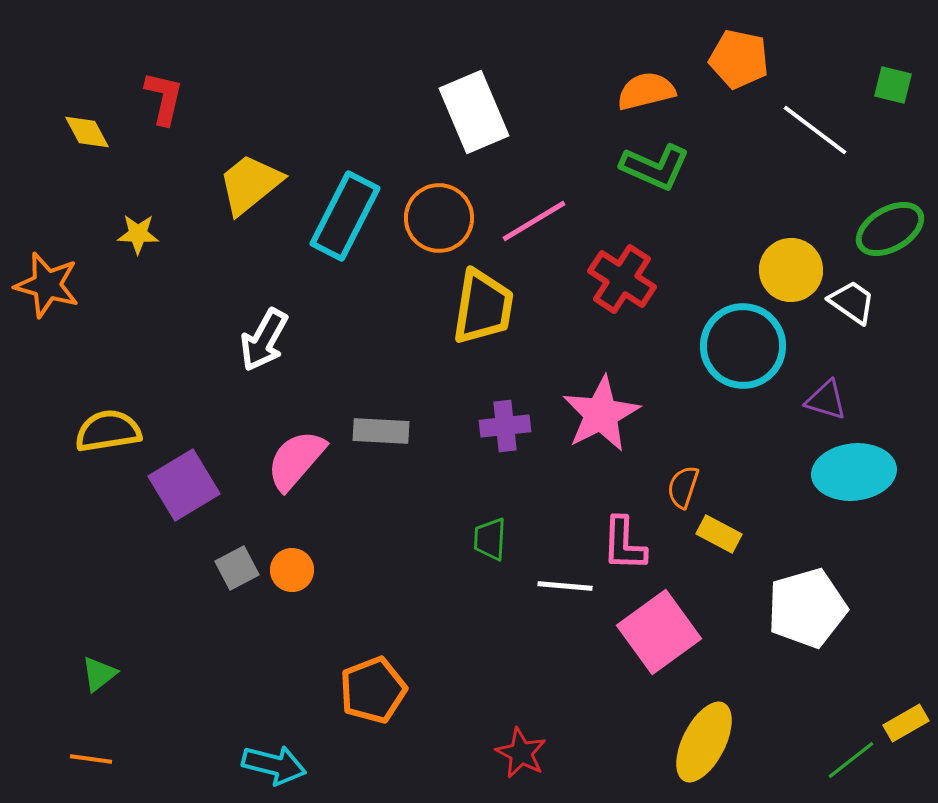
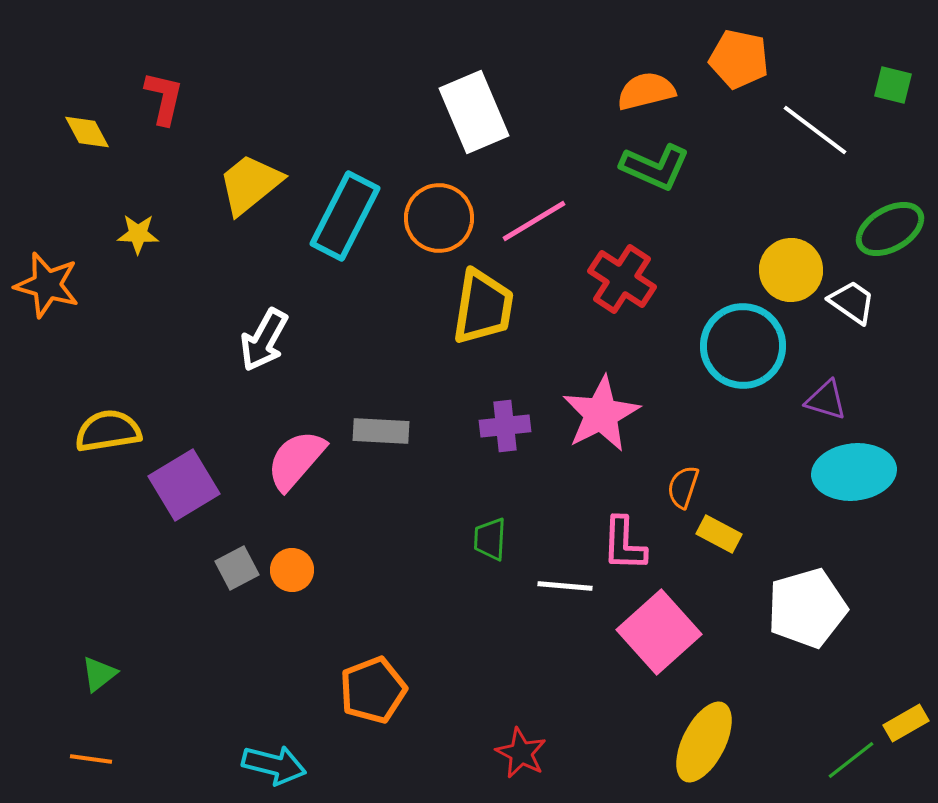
pink square at (659, 632): rotated 6 degrees counterclockwise
